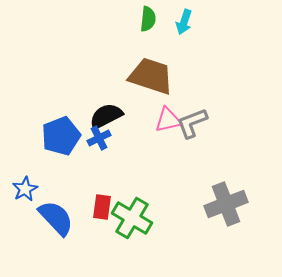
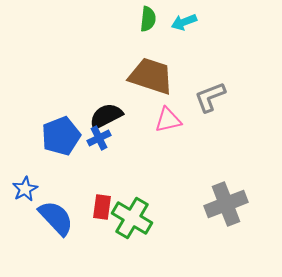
cyan arrow: rotated 50 degrees clockwise
gray L-shape: moved 18 px right, 26 px up
